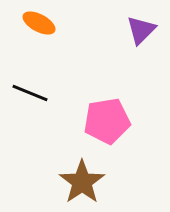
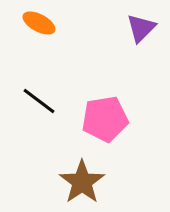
purple triangle: moved 2 px up
black line: moved 9 px right, 8 px down; rotated 15 degrees clockwise
pink pentagon: moved 2 px left, 2 px up
